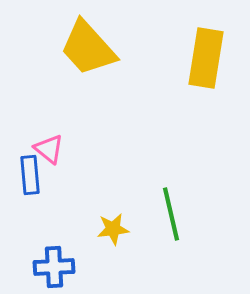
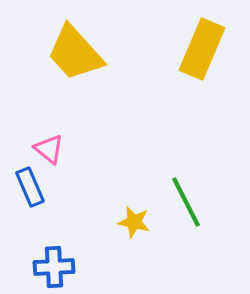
yellow trapezoid: moved 13 px left, 5 px down
yellow rectangle: moved 4 px left, 9 px up; rotated 14 degrees clockwise
blue rectangle: moved 12 px down; rotated 18 degrees counterclockwise
green line: moved 15 px right, 12 px up; rotated 14 degrees counterclockwise
yellow star: moved 21 px right, 7 px up; rotated 20 degrees clockwise
